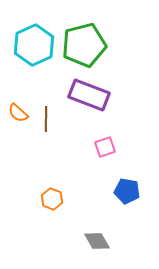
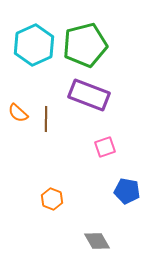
green pentagon: moved 1 px right
